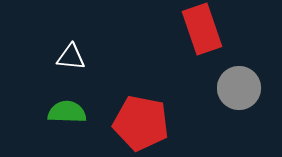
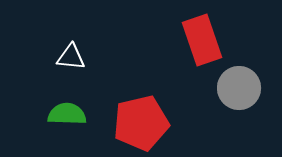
red rectangle: moved 11 px down
green semicircle: moved 2 px down
red pentagon: rotated 24 degrees counterclockwise
